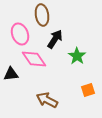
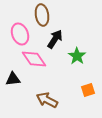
black triangle: moved 2 px right, 5 px down
